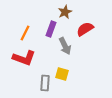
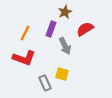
gray rectangle: rotated 28 degrees counterclockwise
